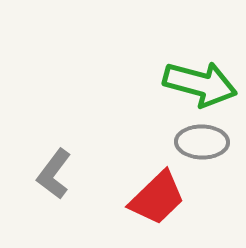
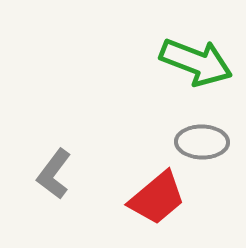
green arrow: moved 4 px left, 22 px up; rotated 6 degrees clockwise
red trapezoid: rotated 4 degrees clockwise
